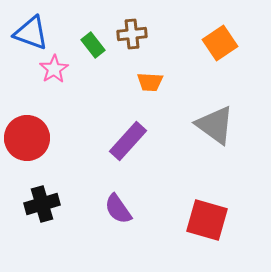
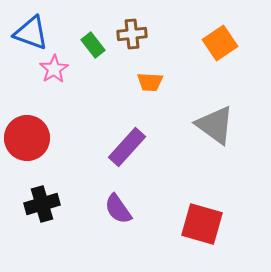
purple rectangle: moved 1 px left, 6 px down
red square: moved 5 px left, 4 px down
